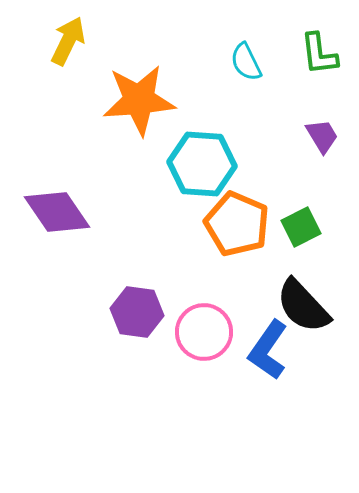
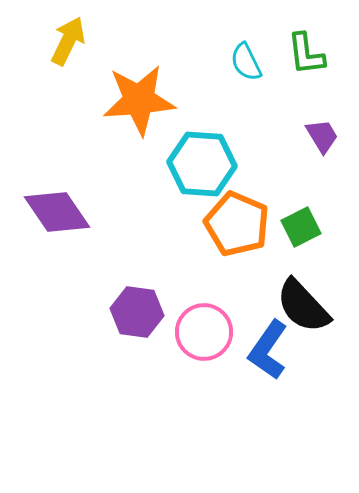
green L-shape: moved 13 px left
